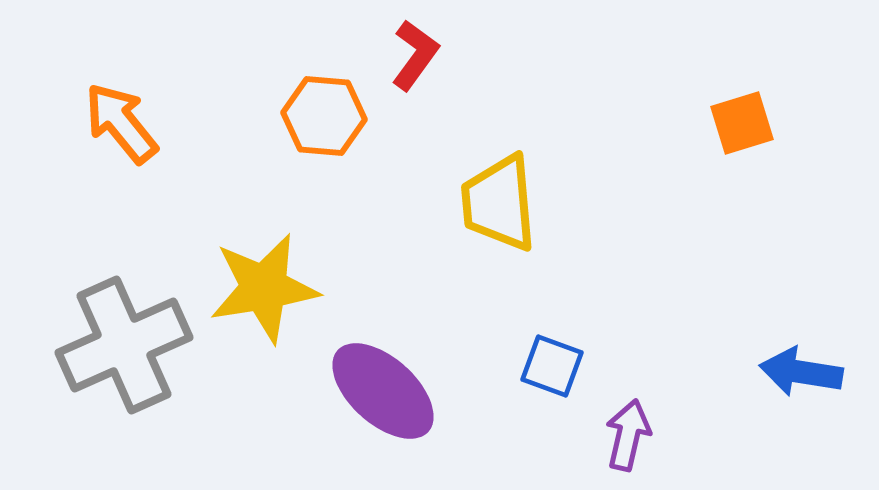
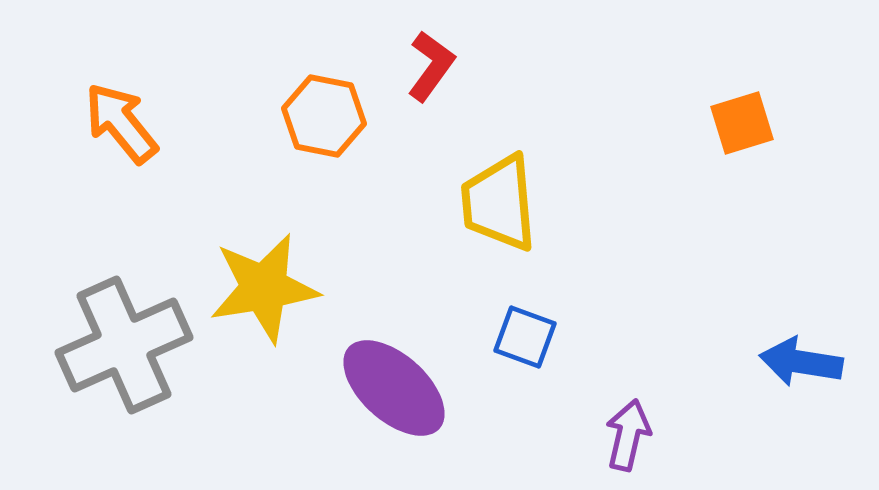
red L-shape: moved 16 px right, 11 px down
orange hexagon: rotated 6 degrees clockwise
blue square: moved 27 px left, 29 px up
blue arrow: moved 10 px up
purple ellipse: moved 11 px right, 3 px up
